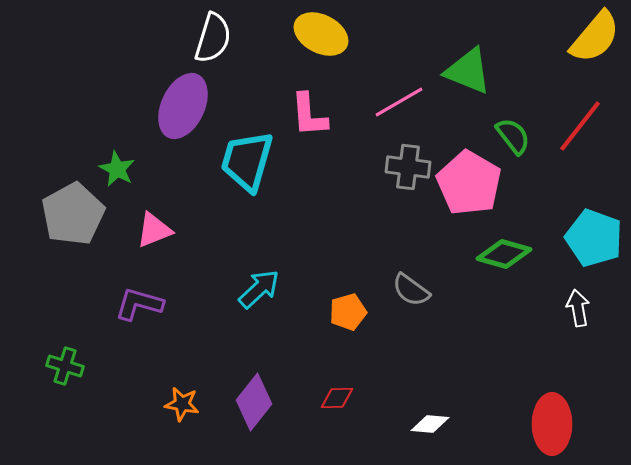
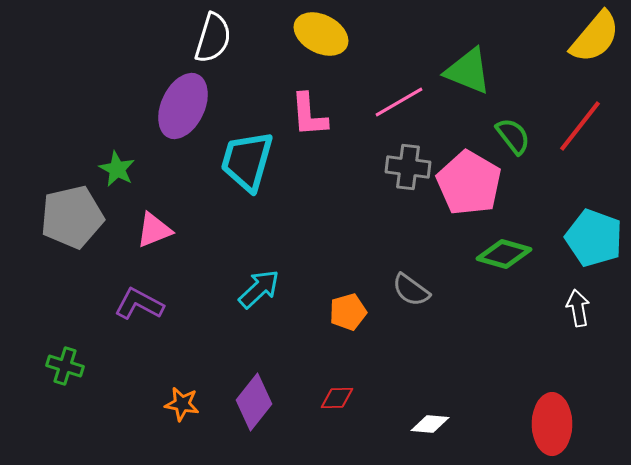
gray pentagon: moved 1 px left, 3 px down; rotated 16 degrees clockwise
purple L-shape: rotated 12 degrees clockwise
